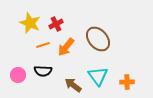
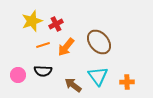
yellow star: moved 2 px right, 2 px up; rotated 30 degrees clockwise
brown ellipse: moved 1 px right, 3 px down
